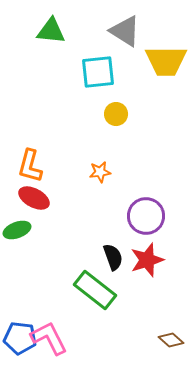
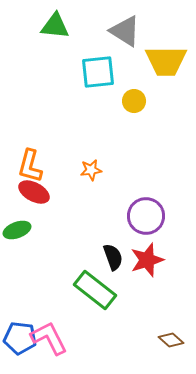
green triangle: moved 4 px right, 5 px up
yellow circle: moved 18 px right, 13 px up
orange star: moved 9 px left, 2 px up
red ellipse: moved 6 px up
